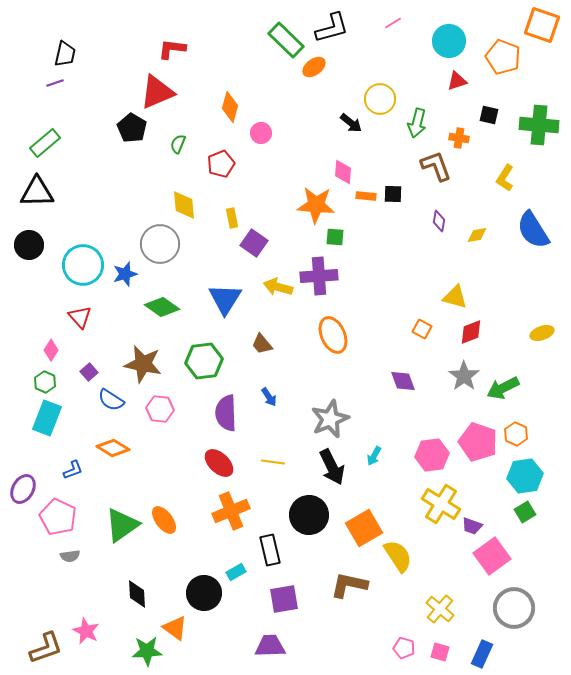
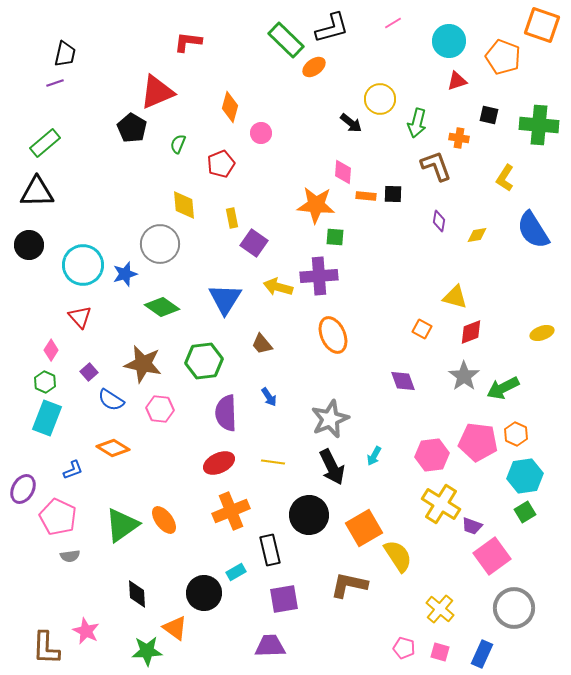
red L-shape at (172, 49): moved 16 px right, 7 px up
pink pentagon at (478, 442): rotated 12 degrees counterclockwise
red ellipse at (219, 463): rotated 68 degrees counterclockwise
brown L-shape at (46, 648): rotated 111 degrees clockwise
